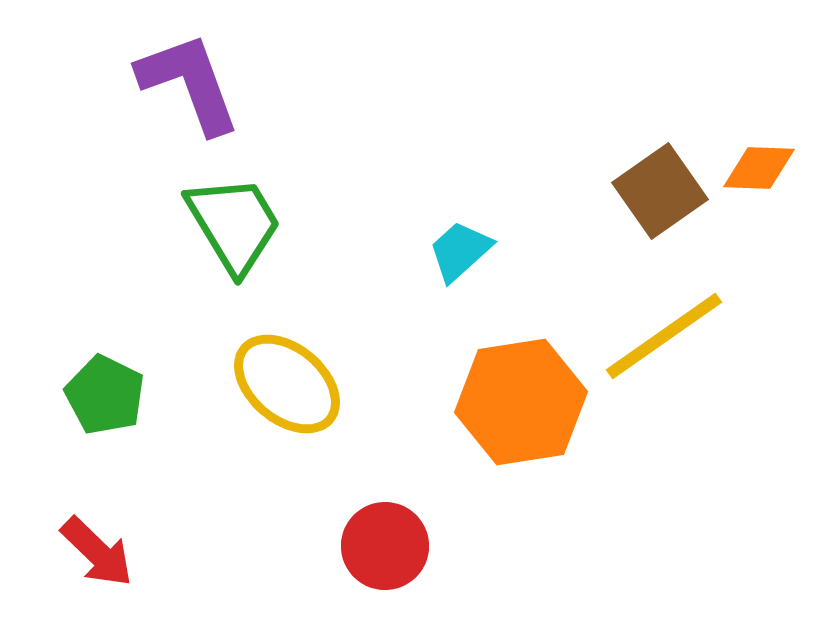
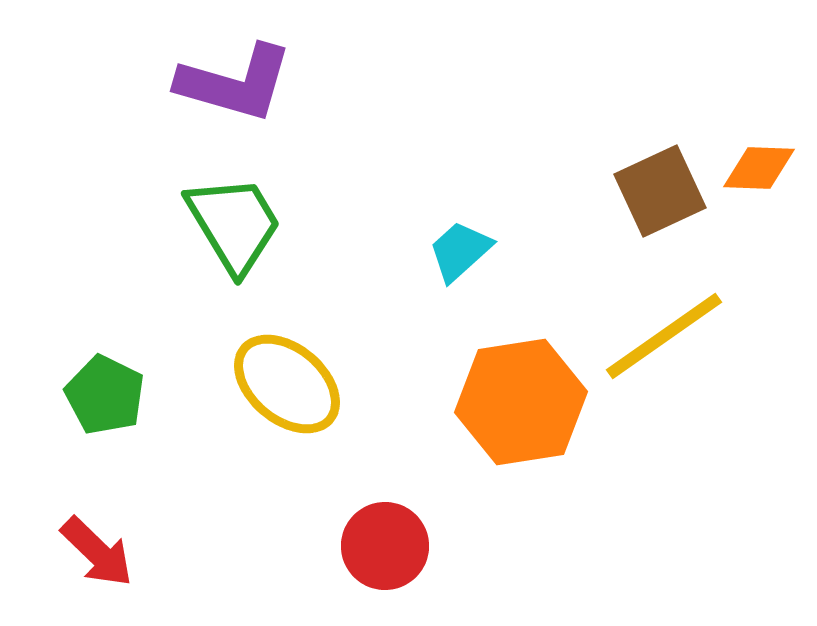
purple L-shape: moved 46 px right; rotated 126 degrees clockwise
brown square: rotated 10 degrees clockwise
